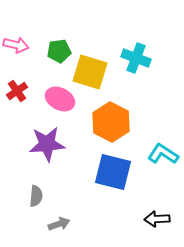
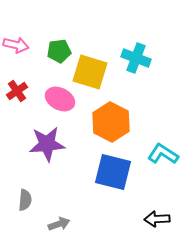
gray semicircle: moved 11 px left, 4 px down
